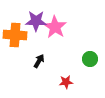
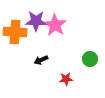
pink star: moved 2 px up
orange cross: moved 3 px up
black arrow: moved 2 px right, 1 px up; rotated 144 degrees counterclockwise
red star: moved 3 px up
